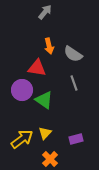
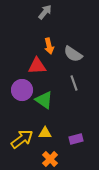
red triangle: moved 2 px up; rotated 12 degrees counterclockwise
yellow triangle: rotated 48 degrees clockwise
